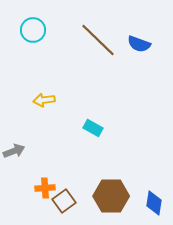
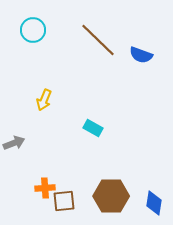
blue semicircle: moved 2 px right, 11 px down
yellow arrow: rotated 60 degrees counterclockwise
gray arrow: moved 8 px up
brown square: rotated 30 degrees clockwise
